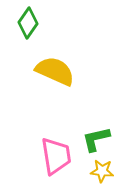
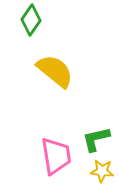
green diamond: moved 3 px right, 3 px up
yellow semicircle: rotated 15 degrees clockwise
